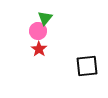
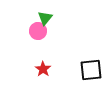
red star: moved 4 px right, 20 px down
black square: moved 4 px right, 4 px down
